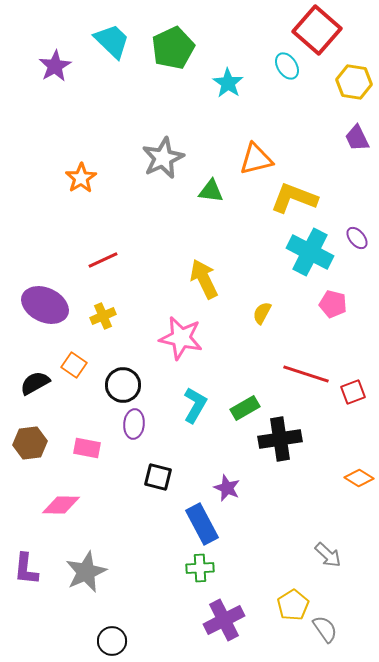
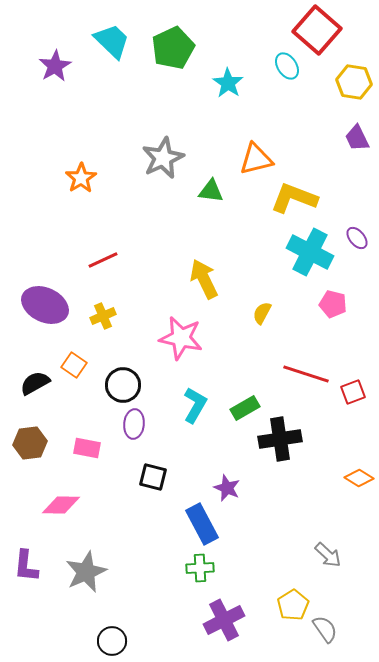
black square at (158, 477): moved 5 px left
purple L-shape at (26, 569): moved 3 px up
